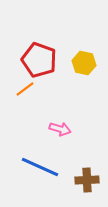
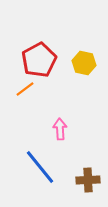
red pentagon: rotated 24 degrees clockwise
pink arrow: rotated 110 degrees counterclockwise
blue line: rotated 27 degrees clockwise
brown cross: moved 1 px right
